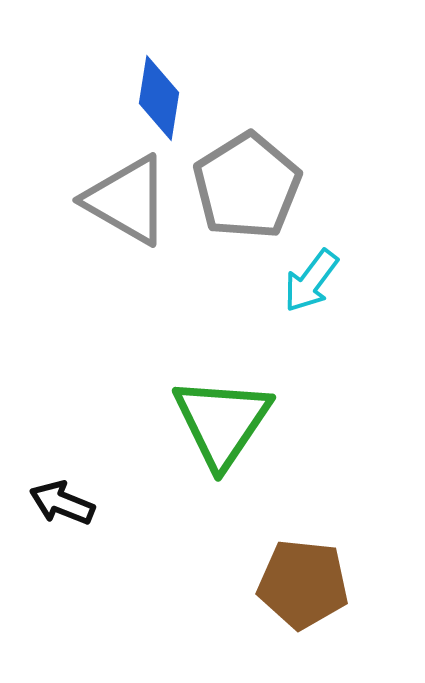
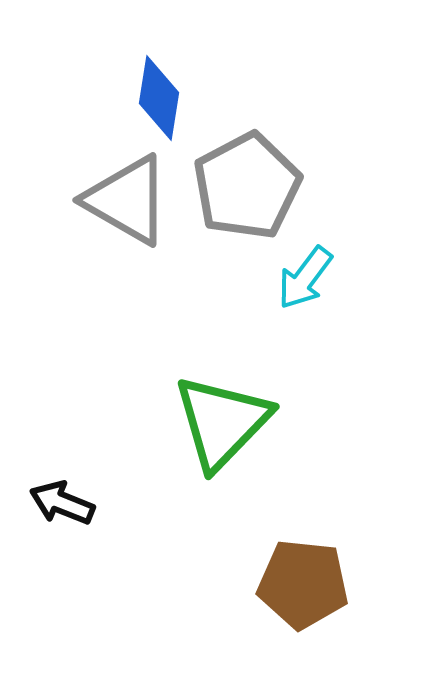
gray pentagon: rotated 4 degrees clockwise
cyan arrow: moved 6 px left, 3 px up
green triangle: rotated 10 degrees clockwise
